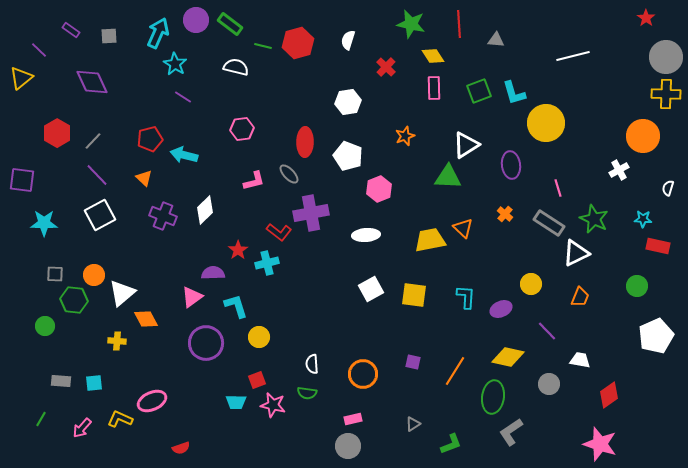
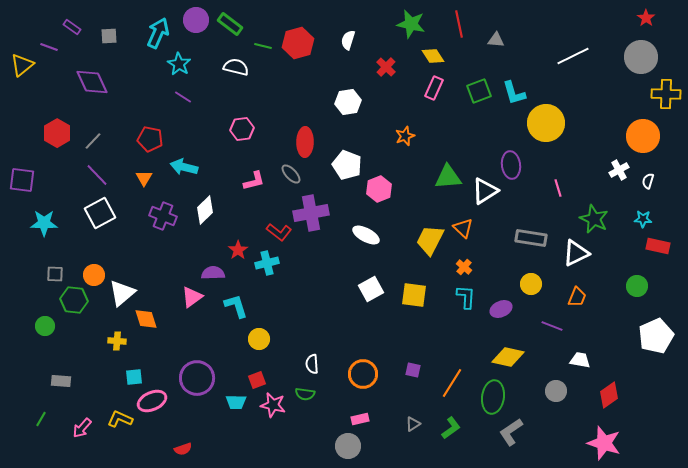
red line at (459, 24): rotated 8 degrees counterclockwise
purple rectangle at (71, 30): moved 1 px right, 3 px up
purple line at (39, 50): moved 10 px right, 3 px up; rotated 24 degrees counterclockwise
white line at (573, 56): rotated 12 degrees counterclockwise
gray circle at (666, 57): moved 25 px left
cyan star at (175, 64): moved 4 px right
yellow triangle at (21, 78): moved 1 px right, 13 px up
pink rectangle at (434, 88): rotated 25 degrees clockwise
red pentagon at (150, 139): rotated 25 degrees clockwise
white triangle at (466, 145): moved 19 px right, 46 px down
cyan arrow at (184, 155): moved 12 px down
white pentagon at (348, 156): moved 1 px left, 9 px down
gray ellipse at (289, 174): moved 2 px right
green triangle at (448, 177): rotated 8 degrees counterclockwise
orange triangle at (144, 178): rotated 18 degrees clockwise
white semicircle at (668, 188): moved 20 px left, 7 px up
orange cross at (505, 214): moved 41 px left, 53 px down
white square at (100, 215): moved 2 px up
gray rectangle at (549, 223): moved 18 px left, 15 px down; rotated 24 degrees counterclockwise
white ellipse at (366, 235): rotated 32 degrees clockwise
yellow trapezoid at (430, 240): rotated 52 degrees counterclockwise
orange trapezoid at (580, 297): moved 3 px left
orange diamond at (146, 319): rotated 10 degrees clockwise
purple line at (547, 331): moved 5 px right, 5 px up; rotated 25 degrees counterclockwise
yellow circle at (259, 337): moved 2 px down
purple circle at (206, 343): moved 9 px left, 35 px down
purple square at (413, 362): moved 8 px down
orange line at (455, 371): moved 3 px left, 12 px down
cyan square at (94, 383): moved 40 px right, 6 px up
gray circle at (549, 384): moved 7 px right, 7 px down
green semicircle at (307, 393): moved 2 px left, 1 px down
pink rectangle at (353, 419): moved 7 px right
green L-shape at (451, 444): moved 16 px up; rotated 15 degrees counterclockwise
pink star at (600, 444): moved 4 px right, 1 px up
red semicircle at (181, 448): moved 2 px right, 1 px down
